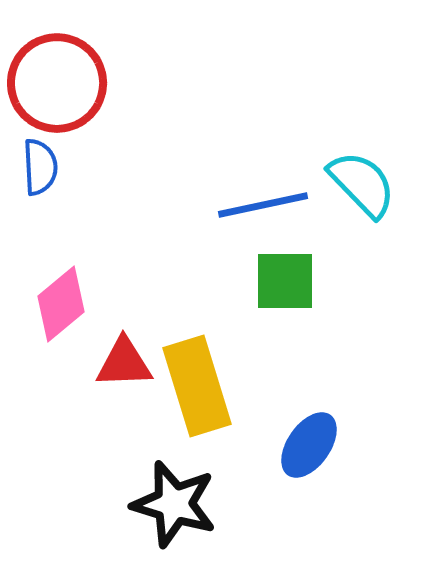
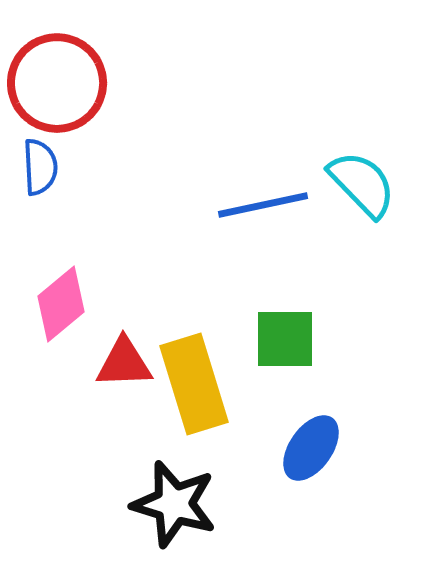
green square: moved 58 px down
yellow rectangle: moved 3 px left, 2 px up
blue ellipse: moved 2 px right, 3 px down
